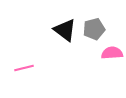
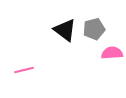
pink line: moved 2 px down
